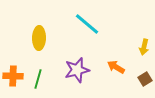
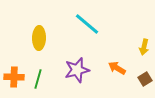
orange arrow: moved 1 px right, 1 px down
orange cross: moved 1 px right, 1 px down
